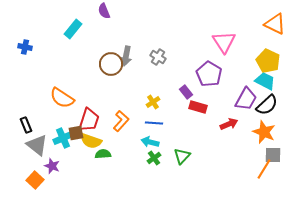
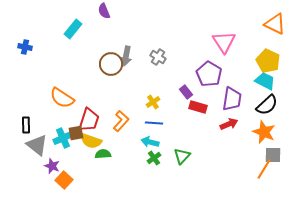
purple trapezoid: moved 14 px left; rotated 20 degrees counterclockwise
black rectangle: rotated 21 degrees clockwise
orange square: moved 29 px right
